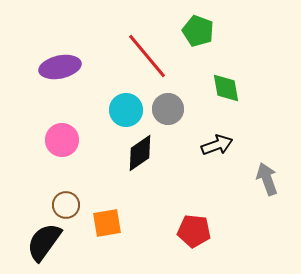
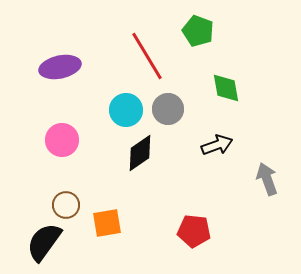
red line: rotated 9 degrees clockwise
